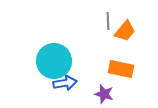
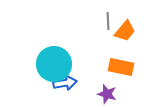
cyan circle: moved 3 px down
orange rectangle: moved 2 px up
purple star: moved 3 px right
